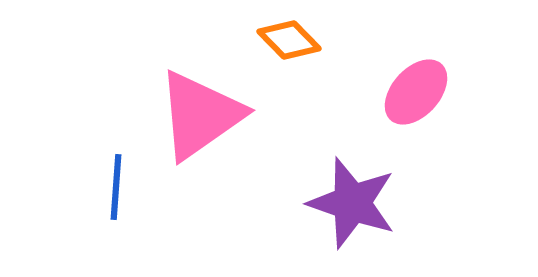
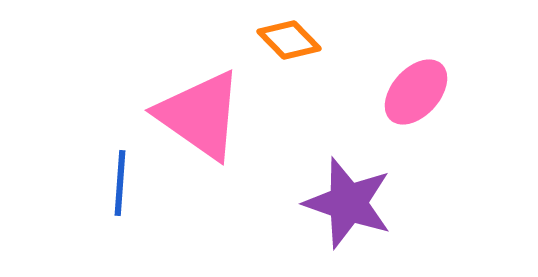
pink triangle: rotated 50 degrees counterclockwise
blue line: moved 4 px right, 4 px up
purple star: moved 4 px left
